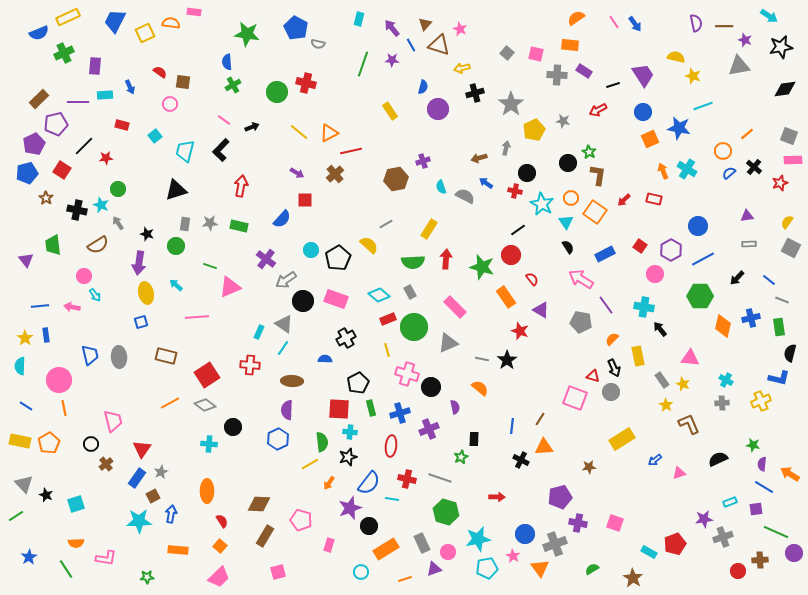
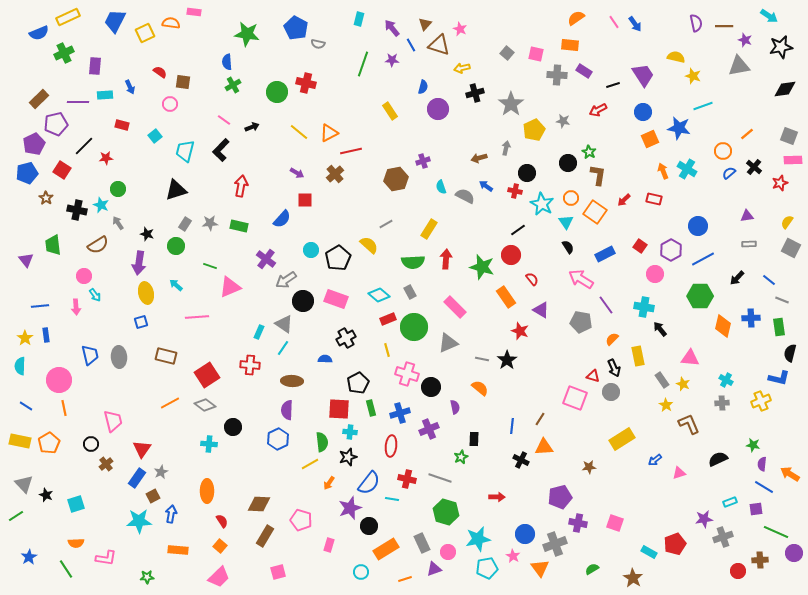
blue arrow at (486, 183): moved 3 px down
gray rectangle at (185, 224): rotated 24 degrees clockwise
pink arrow at (72, 307): moved 4 px right; rotated 105 degrees counterclockwise
blue cross at (751, 318): rotated 12 degrees clockwise
